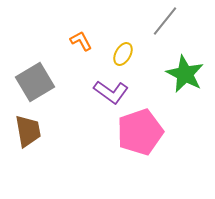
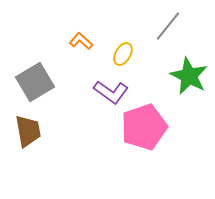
gray line: moved 3 px right, 5 px down
orange L-shape: rotated 20 degrees counterclockwise
green star: moved 4 px right, 2 px down
pink pentagon: moved 4 px right, 5 px up
